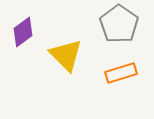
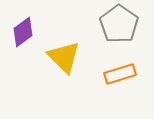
yellow triangle: moved 2 px left, 2 px down
orange rectangle: moved 1 px left, 1 px down
